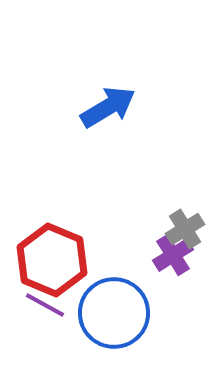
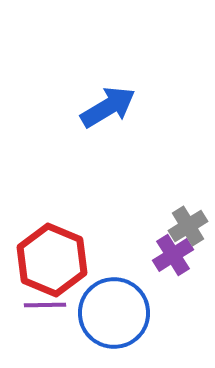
gray cross: moved 3 px right, 3 px up
purple line: rotated 30 degrees counterclockwise
